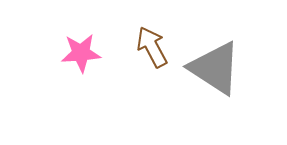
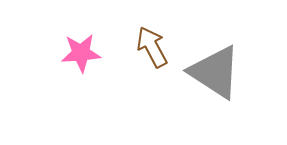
gray triangle: moved 4 px down
